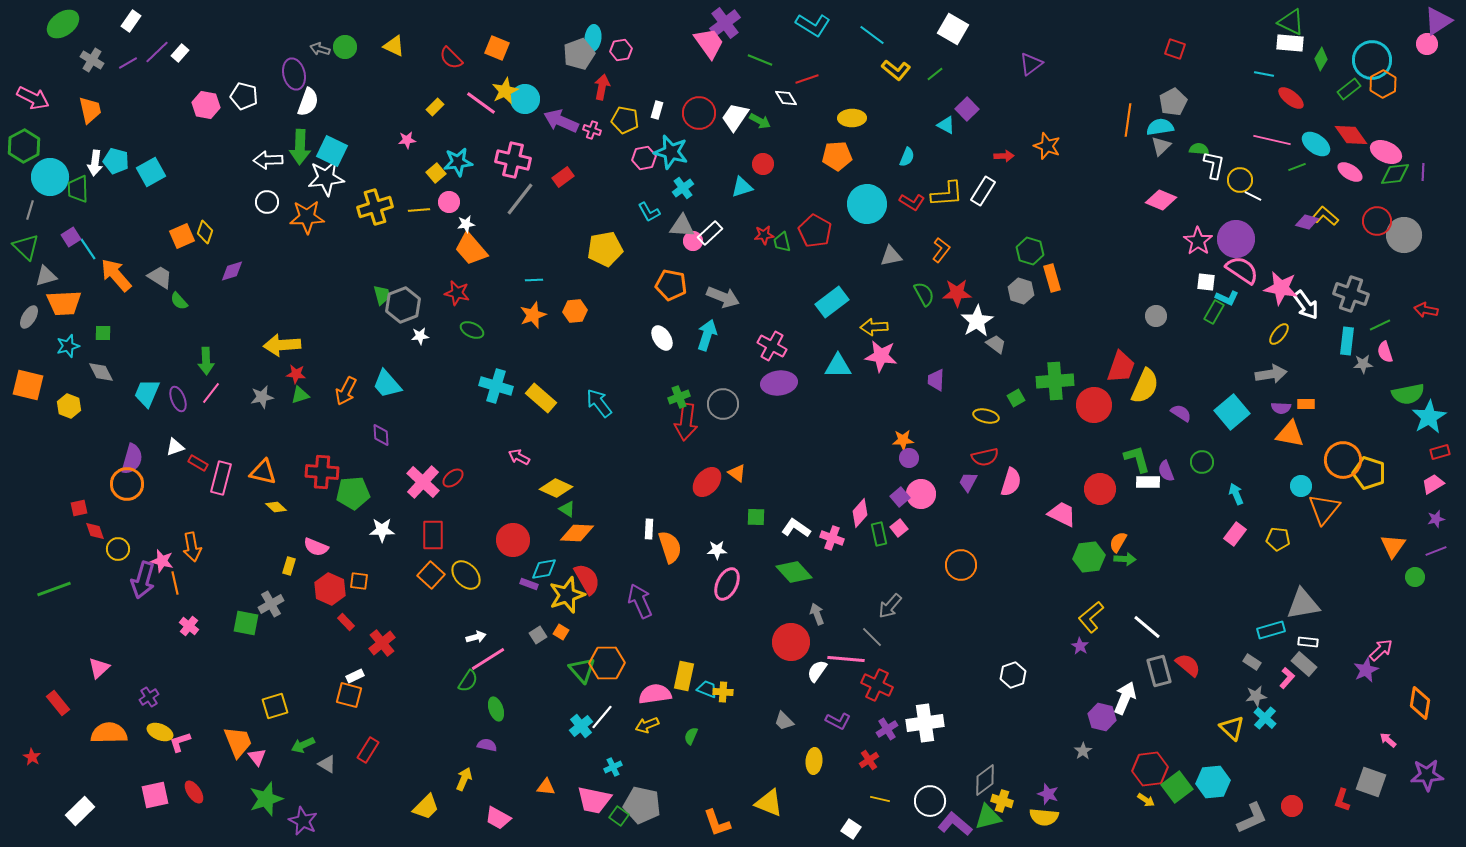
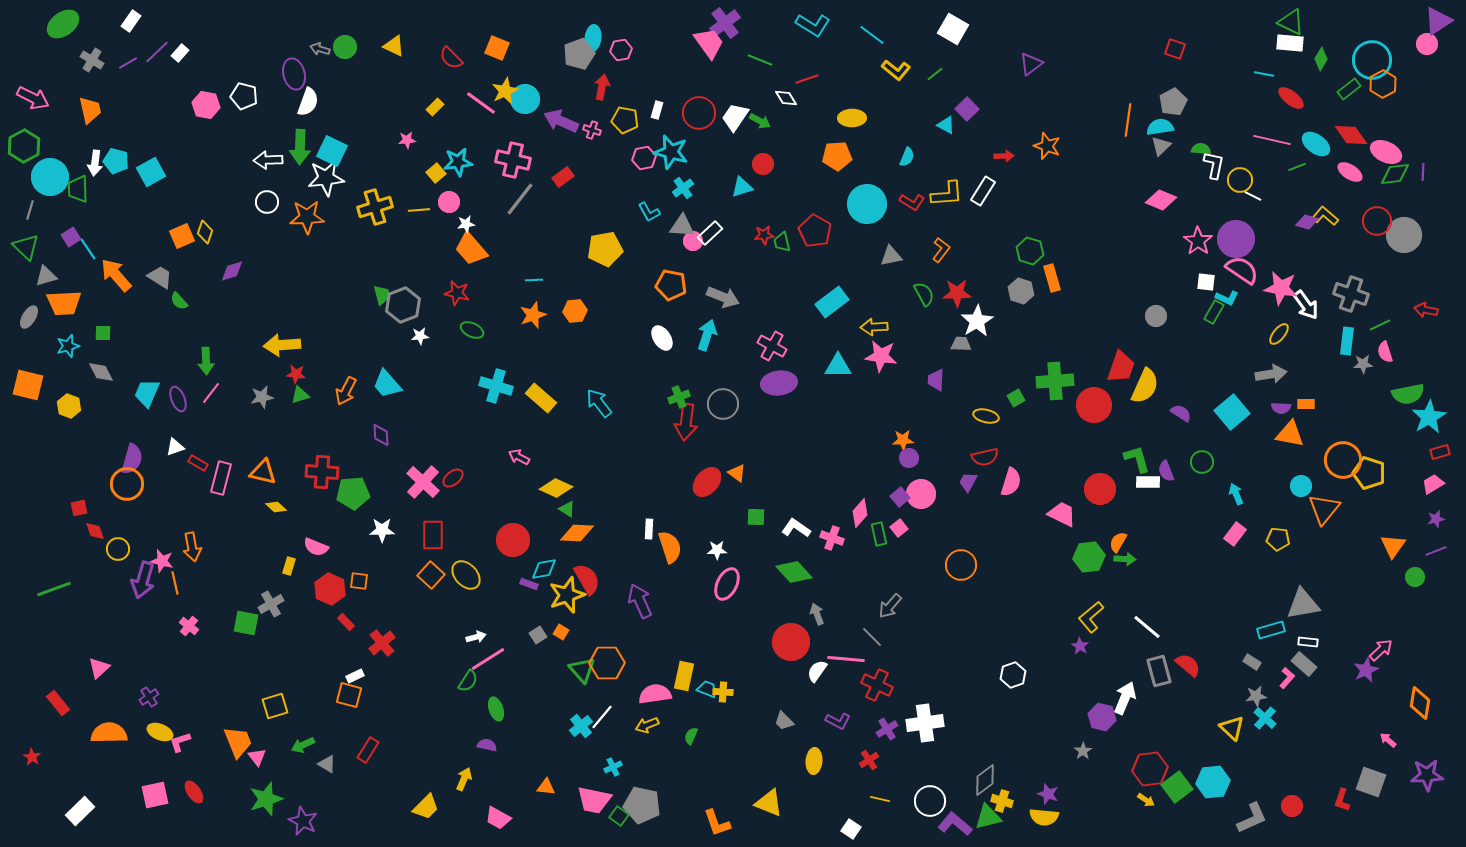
green semicircle at (1199, 149): moved 2 px right
gray trapezoid at (996, 344): moved 35 px left; rotated 35 degrees counterclockwise
